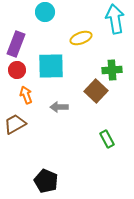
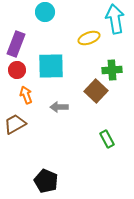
yellow ellipse: moved 8 px right
